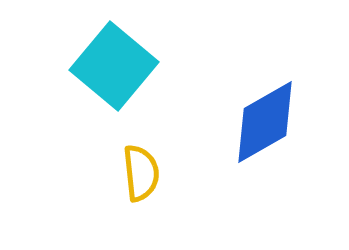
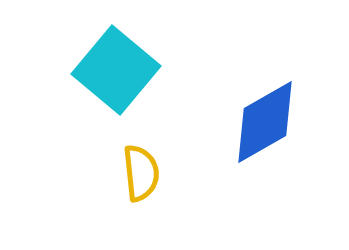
cyan square: moved 2 px right, 4 px down
